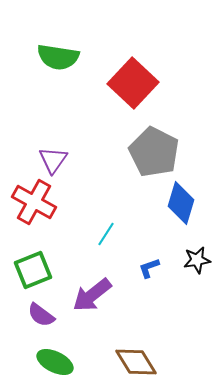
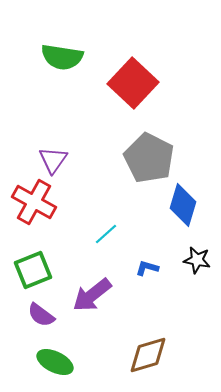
green semicircle: moved 4 px right
gray pentagon: moved 5 px left, 6 px down
blue diamond: moved 2 px right, 2 px down
cyan line: rotated 15 degrees clockwise
black star: rotated 20 degrees clockwise
blue L-shape: moved 2 px left; rotated 35 degrees clockwise
brown diamond: moved 12 px right, 7 px up; rotated 75 degrees counterclockwise
